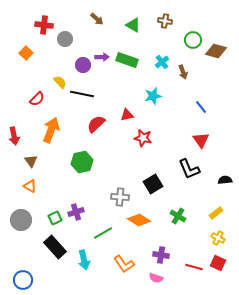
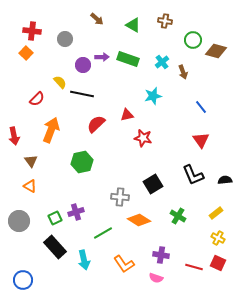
red cross at (44, 25): moved 12 px left, 6 px down
green rectangle at (127, 60): moved 1 px right, 1 px up
black L-shape at (189, 169): moved 4 px right, 6 px down
gray circle at (21, 220): moved 2 px left, 1 px down
